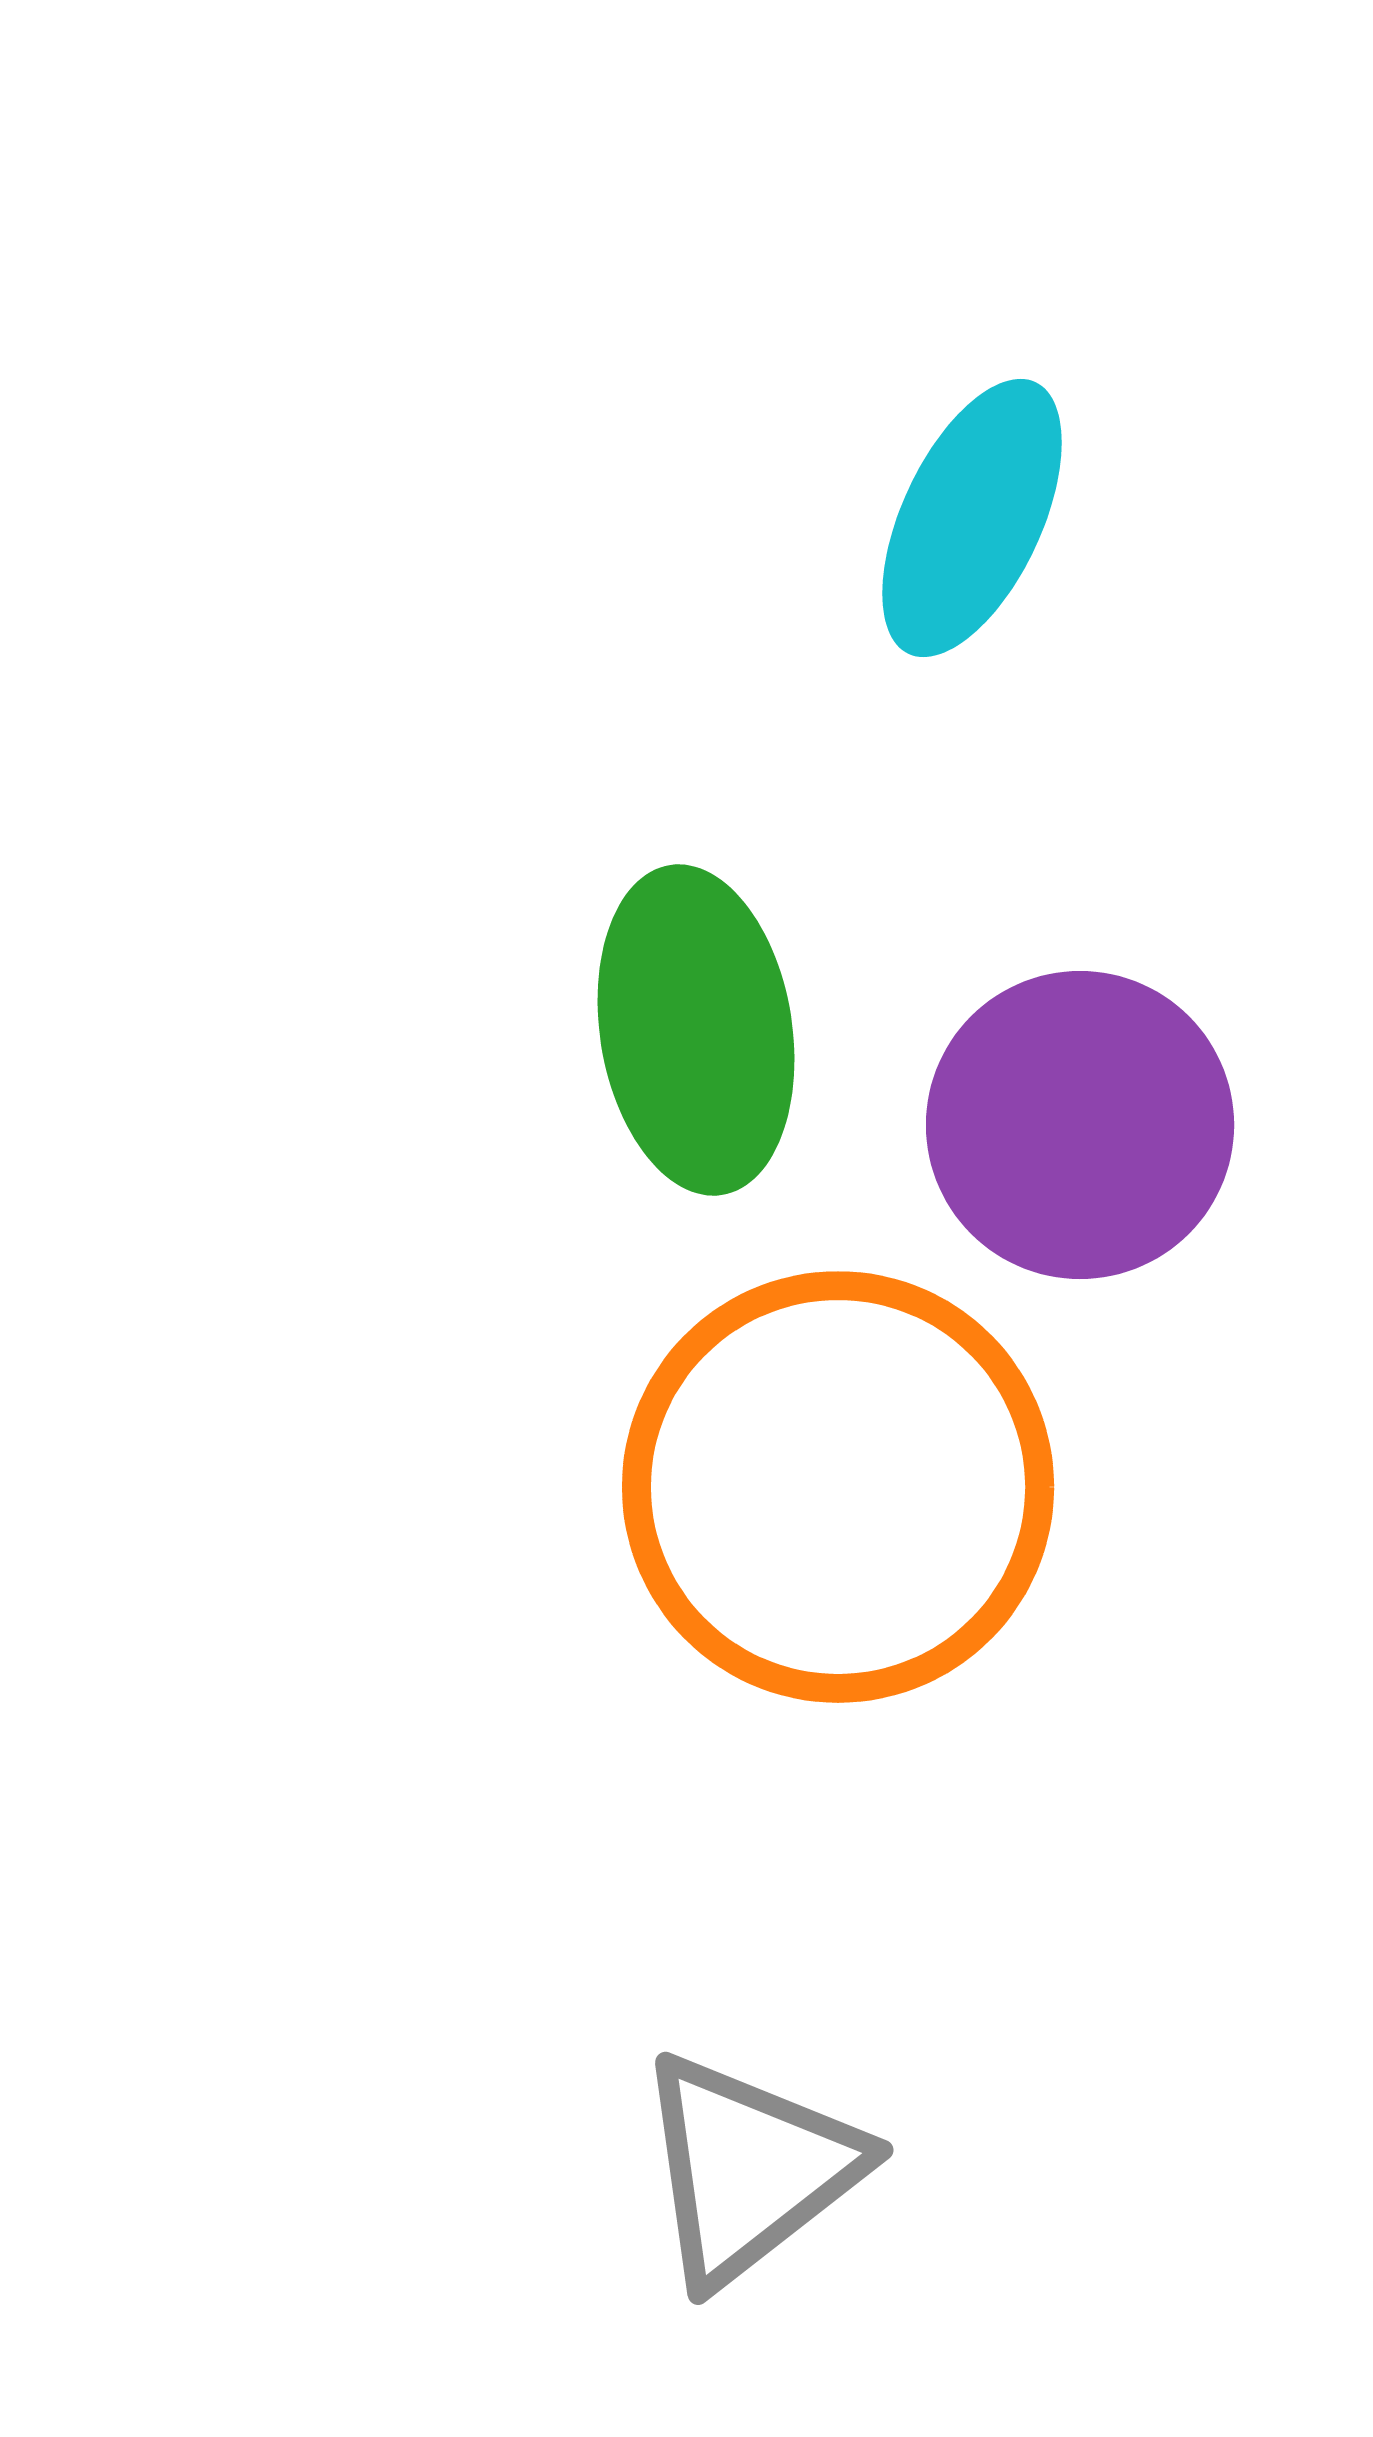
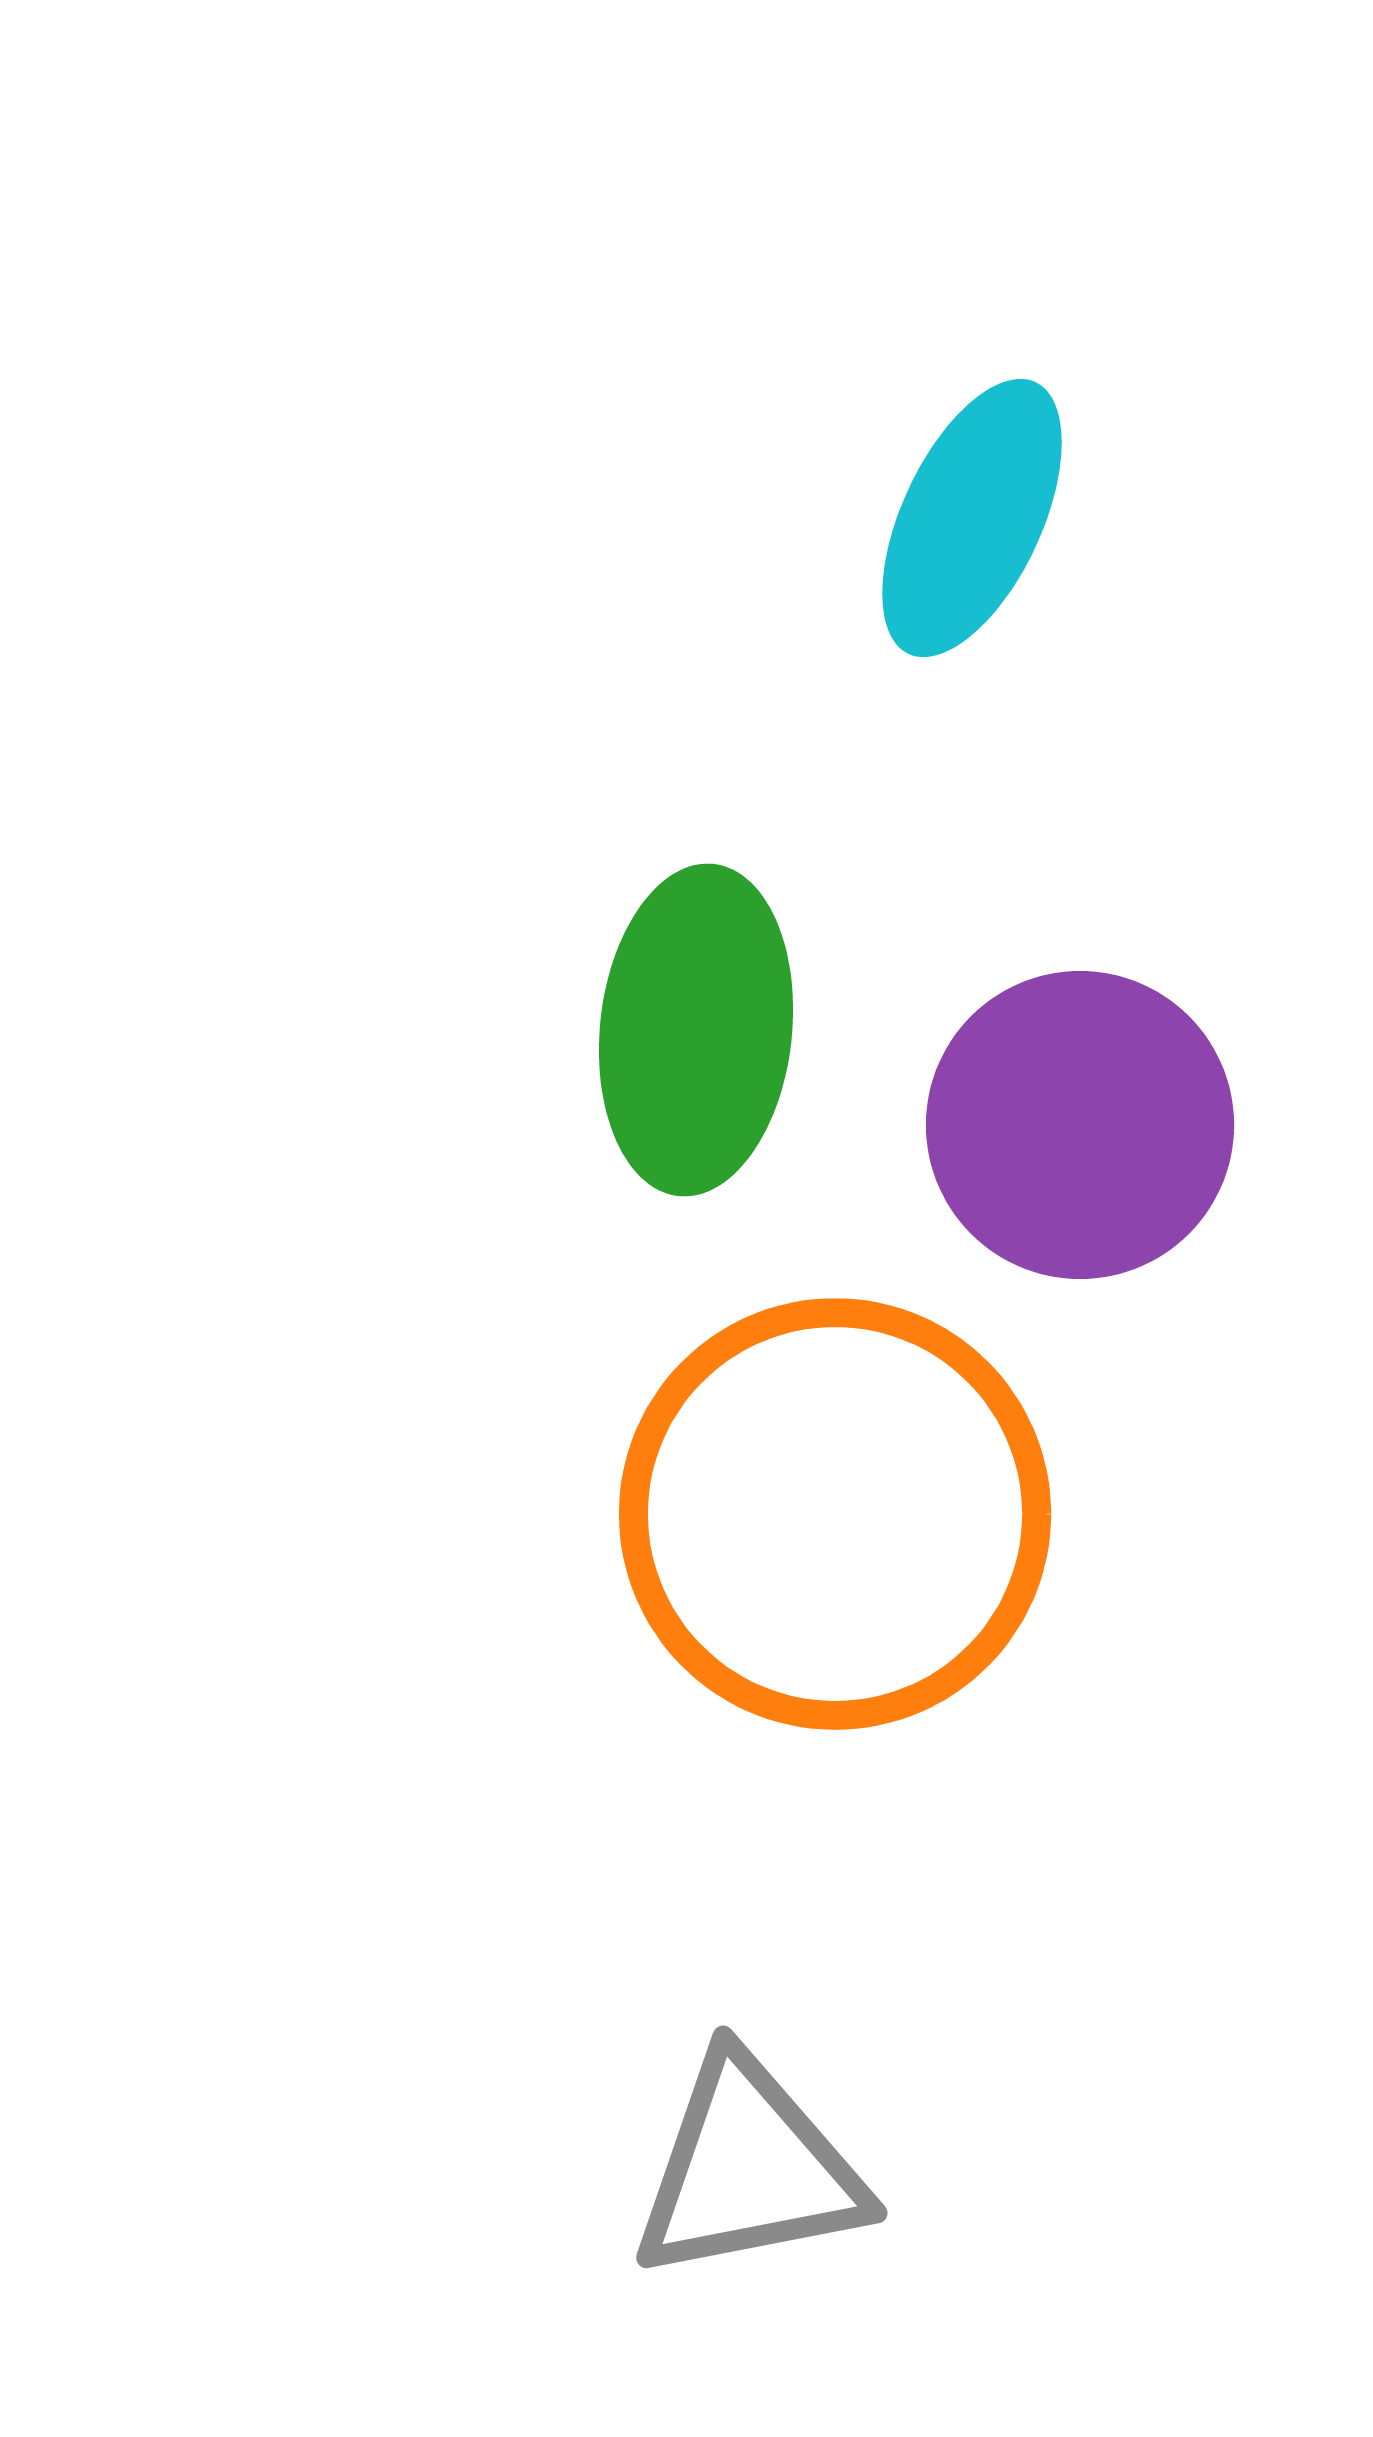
green ellipse: rotated 15 degrees clockwise
orange circle: moved 3 px left, 27 px down
gray triangle: rotated 27 degrees clockwise
